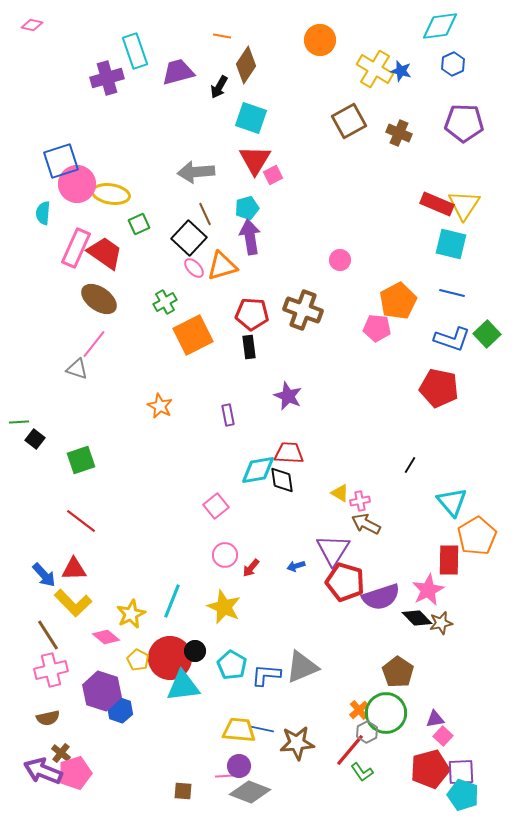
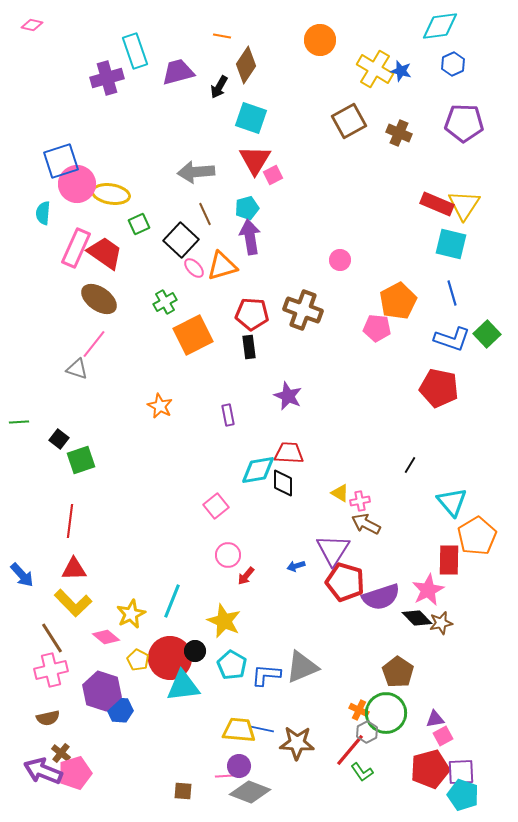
black square at (189, 238): moved 8 px left, 2 px down
blue line at (452, 293): rotated 60 degrees clockwise
black square at (35, 439): moved 24 px right
black diamond at (282, 480): moved 1 px right, 3 px down; rotated 8 degrees clockwise
red line at (81, 521): moved 11 px left; rotated 60 degrees clockwise
pink circle at (225, 555): moved 3 px right
red arrow at (251, 568): moved 5 px left, 8 px down
blue arrow at (44, 575): moved 22 px left
yellow star at (224, 607): moved 14 px down
brown line at (48, 635): moved 4 px right, 3 px down
blue hexagon at (120, 710): rotated 15 degrees counterclockwise
orange cross at (359, 710): rotated 24 degrees counterclockwise
pink square at (443, 736): rotated 18 degrees clockwise
brown star at (297, 743): rotated 8 degrees clockwise
